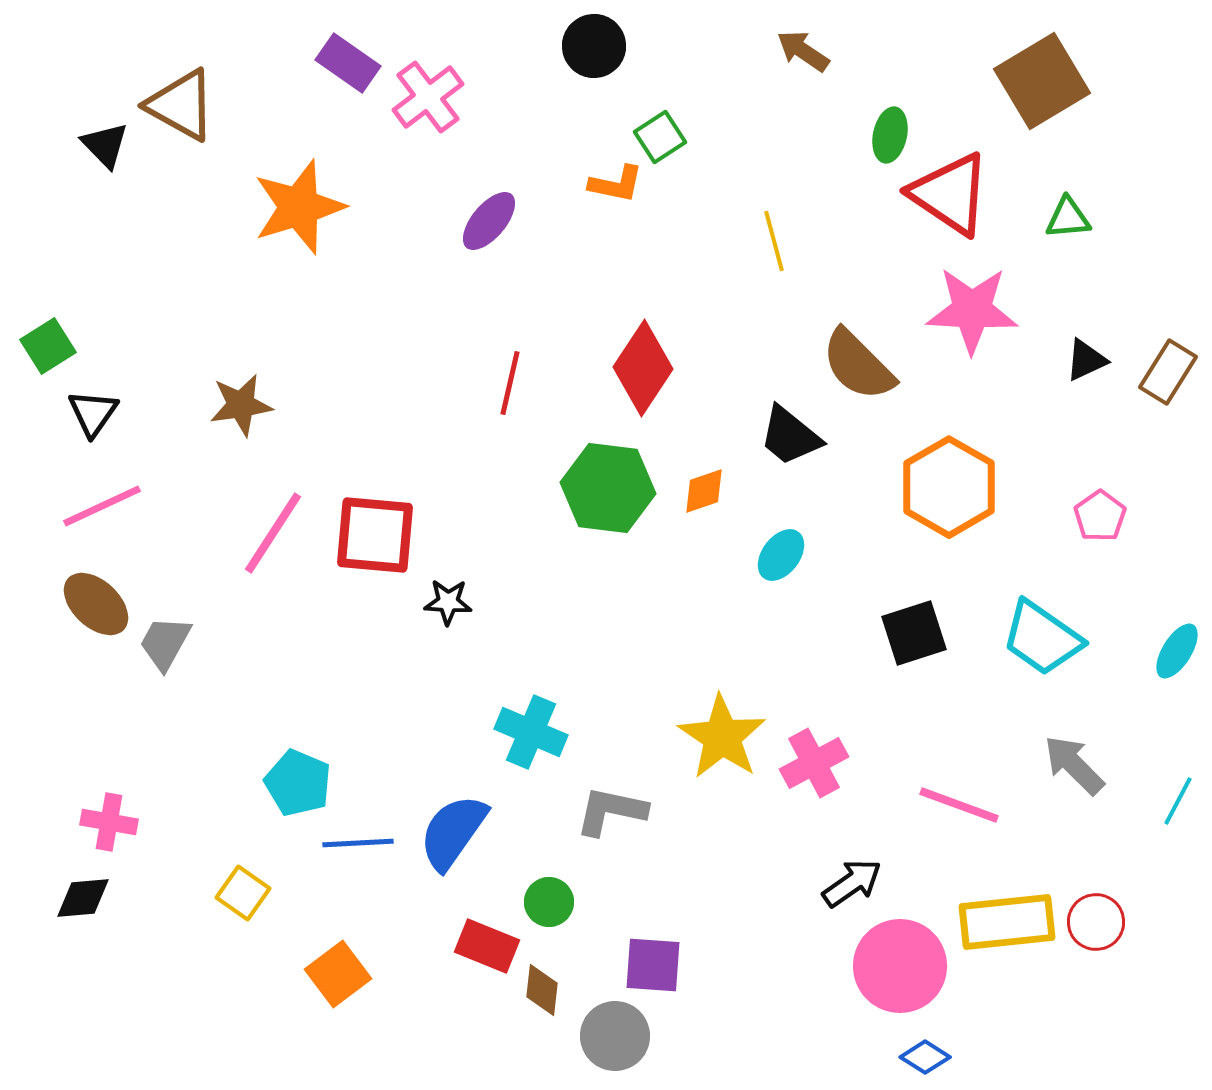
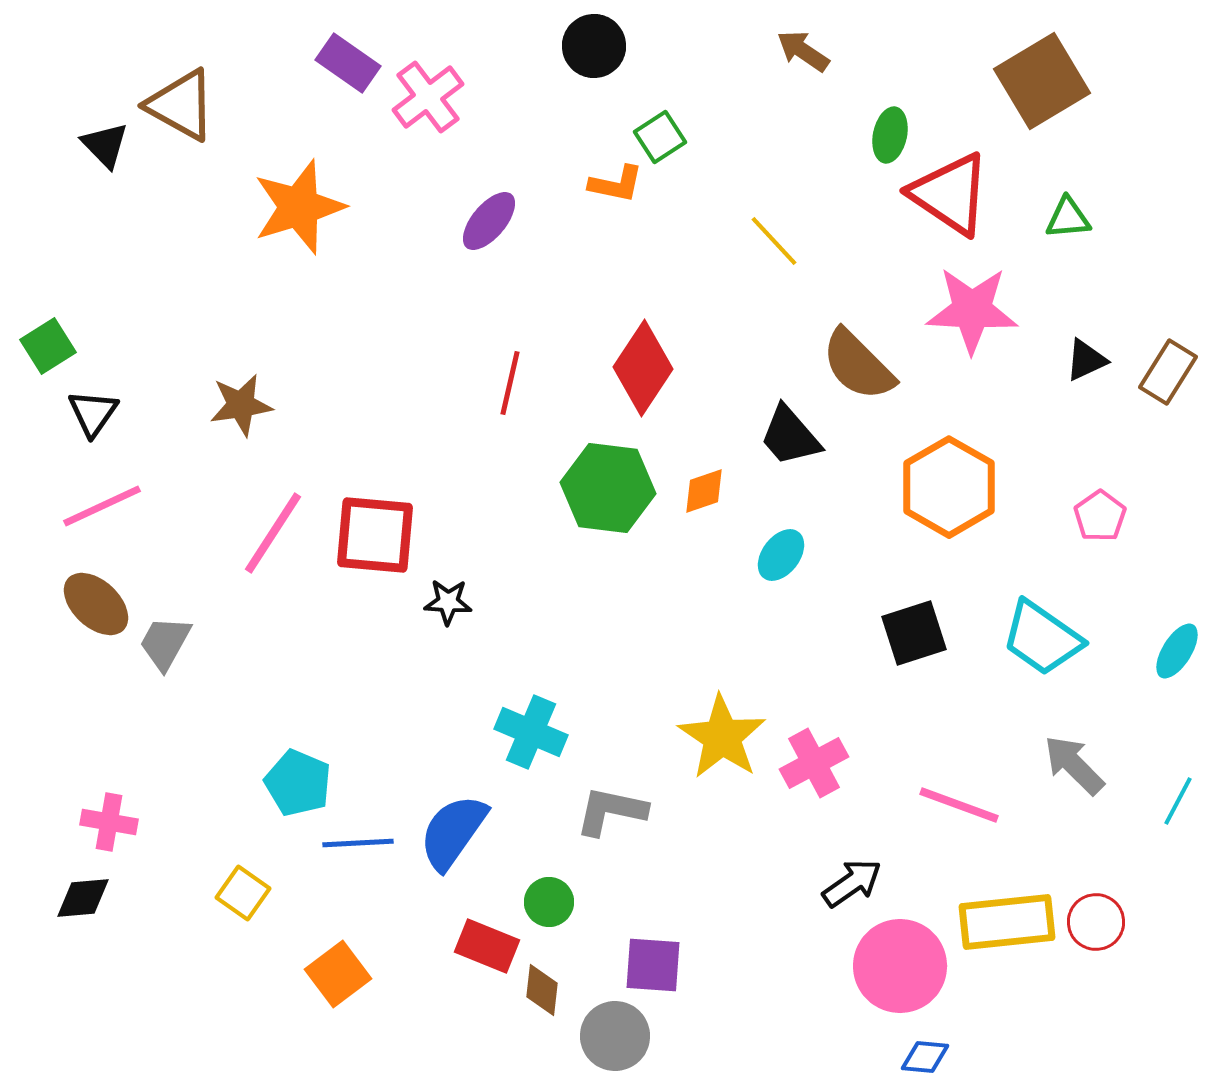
yellow line at (774, 241): rotated 28 degrees counterclockwise
black trapezoid at (790, 436): rotated 10 degrees clockwise
blue diamond at (925, 1057): rotated 27 degrees counterclockwise
